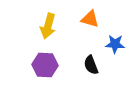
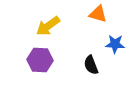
orange triangle: moved 8 px right, 5 px up
yellow arrow: rotated 40 degrees clockwise
purple hexagon: moved 5 px left, 5 px up
